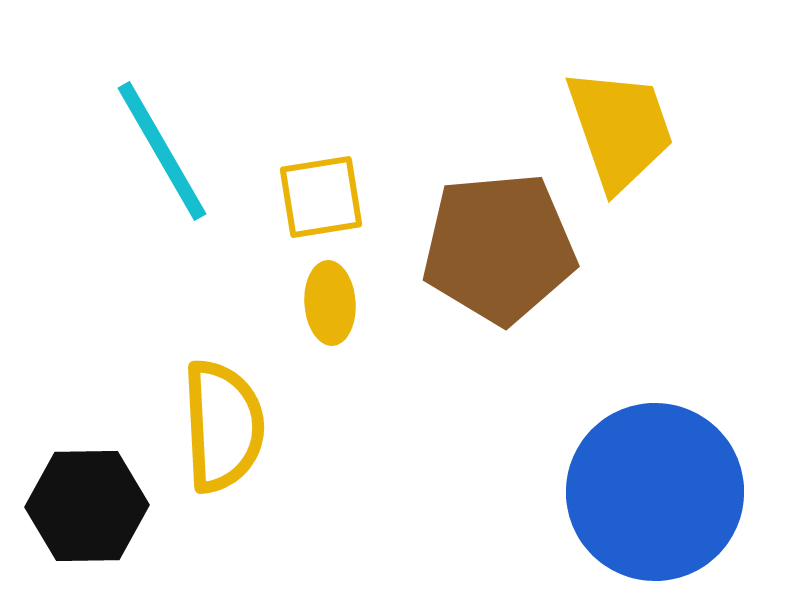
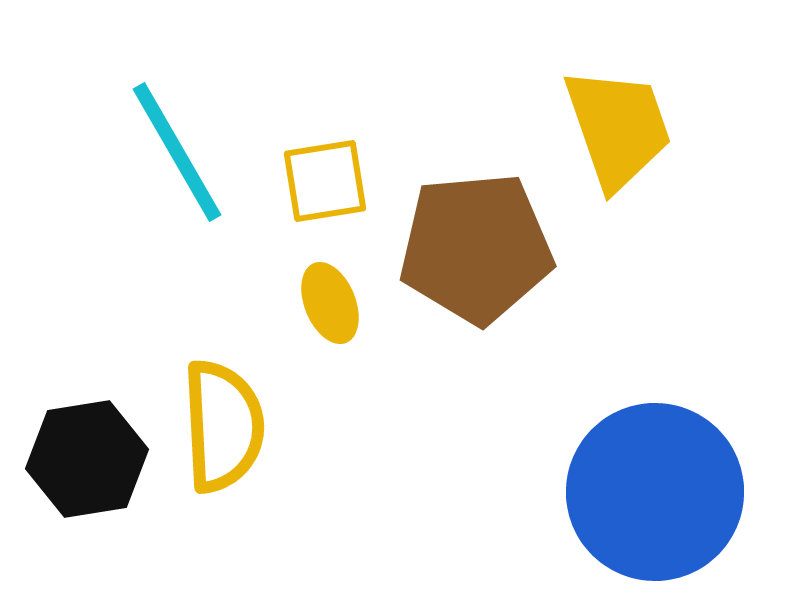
yellow trapezoid: moved 2 px left, 1 px up
cyan line: moved 15 px right, 1 px down
yellow square: moved 4 px right, 16 px up
brown pentagon: moved 23 px left
yellow ellipse: rotated 18 degrees counterclockwise
black hexagon: moved 47 px up; rotated 8 degrees counterclockwise
